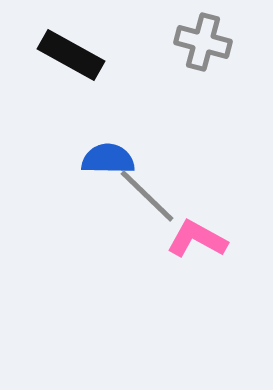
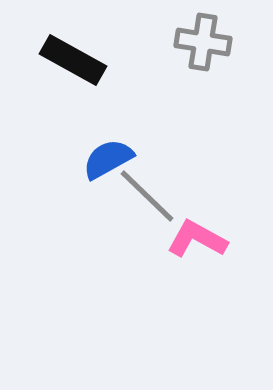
gray cross: rotated 6 degrees counterclockwise
black rectangle: moved 2 px right, 5 px down
blue semicircle: rotated 30 degrees counterclockwise
